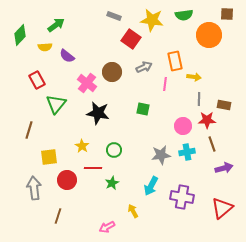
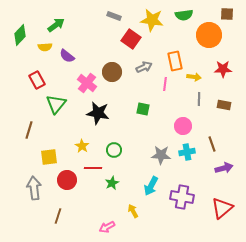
red star at (207, 120): moved 16 px right, 51 px up
gray star at (161, 155): rotated 12 degrees clockwise
